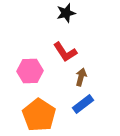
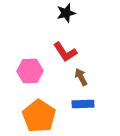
brown arrow: rotated 42 degrees counterclockwise
blue rectangle: rotated 35 degrees clockwise
orange pentagon: moved 1 px down
